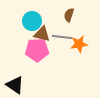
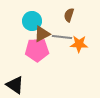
brown triangle: rotated 42 degrees counterclockwise
orange star: rotated 12 degrees clockwise
